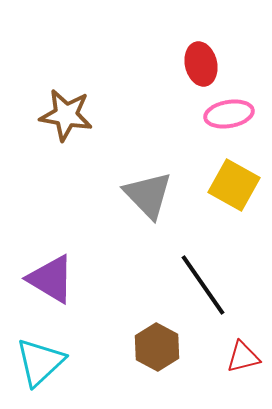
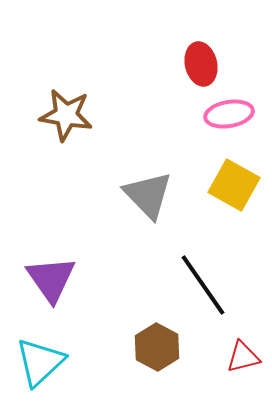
purple triangle: rotated 24 degrees clockwise
